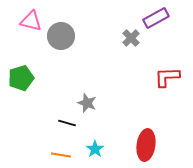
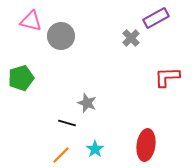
orange line: rotated 54 degrees counterclockwise
